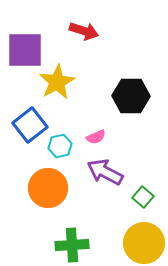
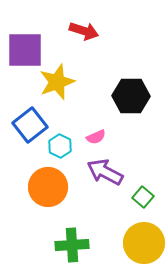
yellow star: rotated 9 degrees clockwise
cyan hexagon: rotated 20 degrees counterclockwise
orange circle: moved 1 px up
